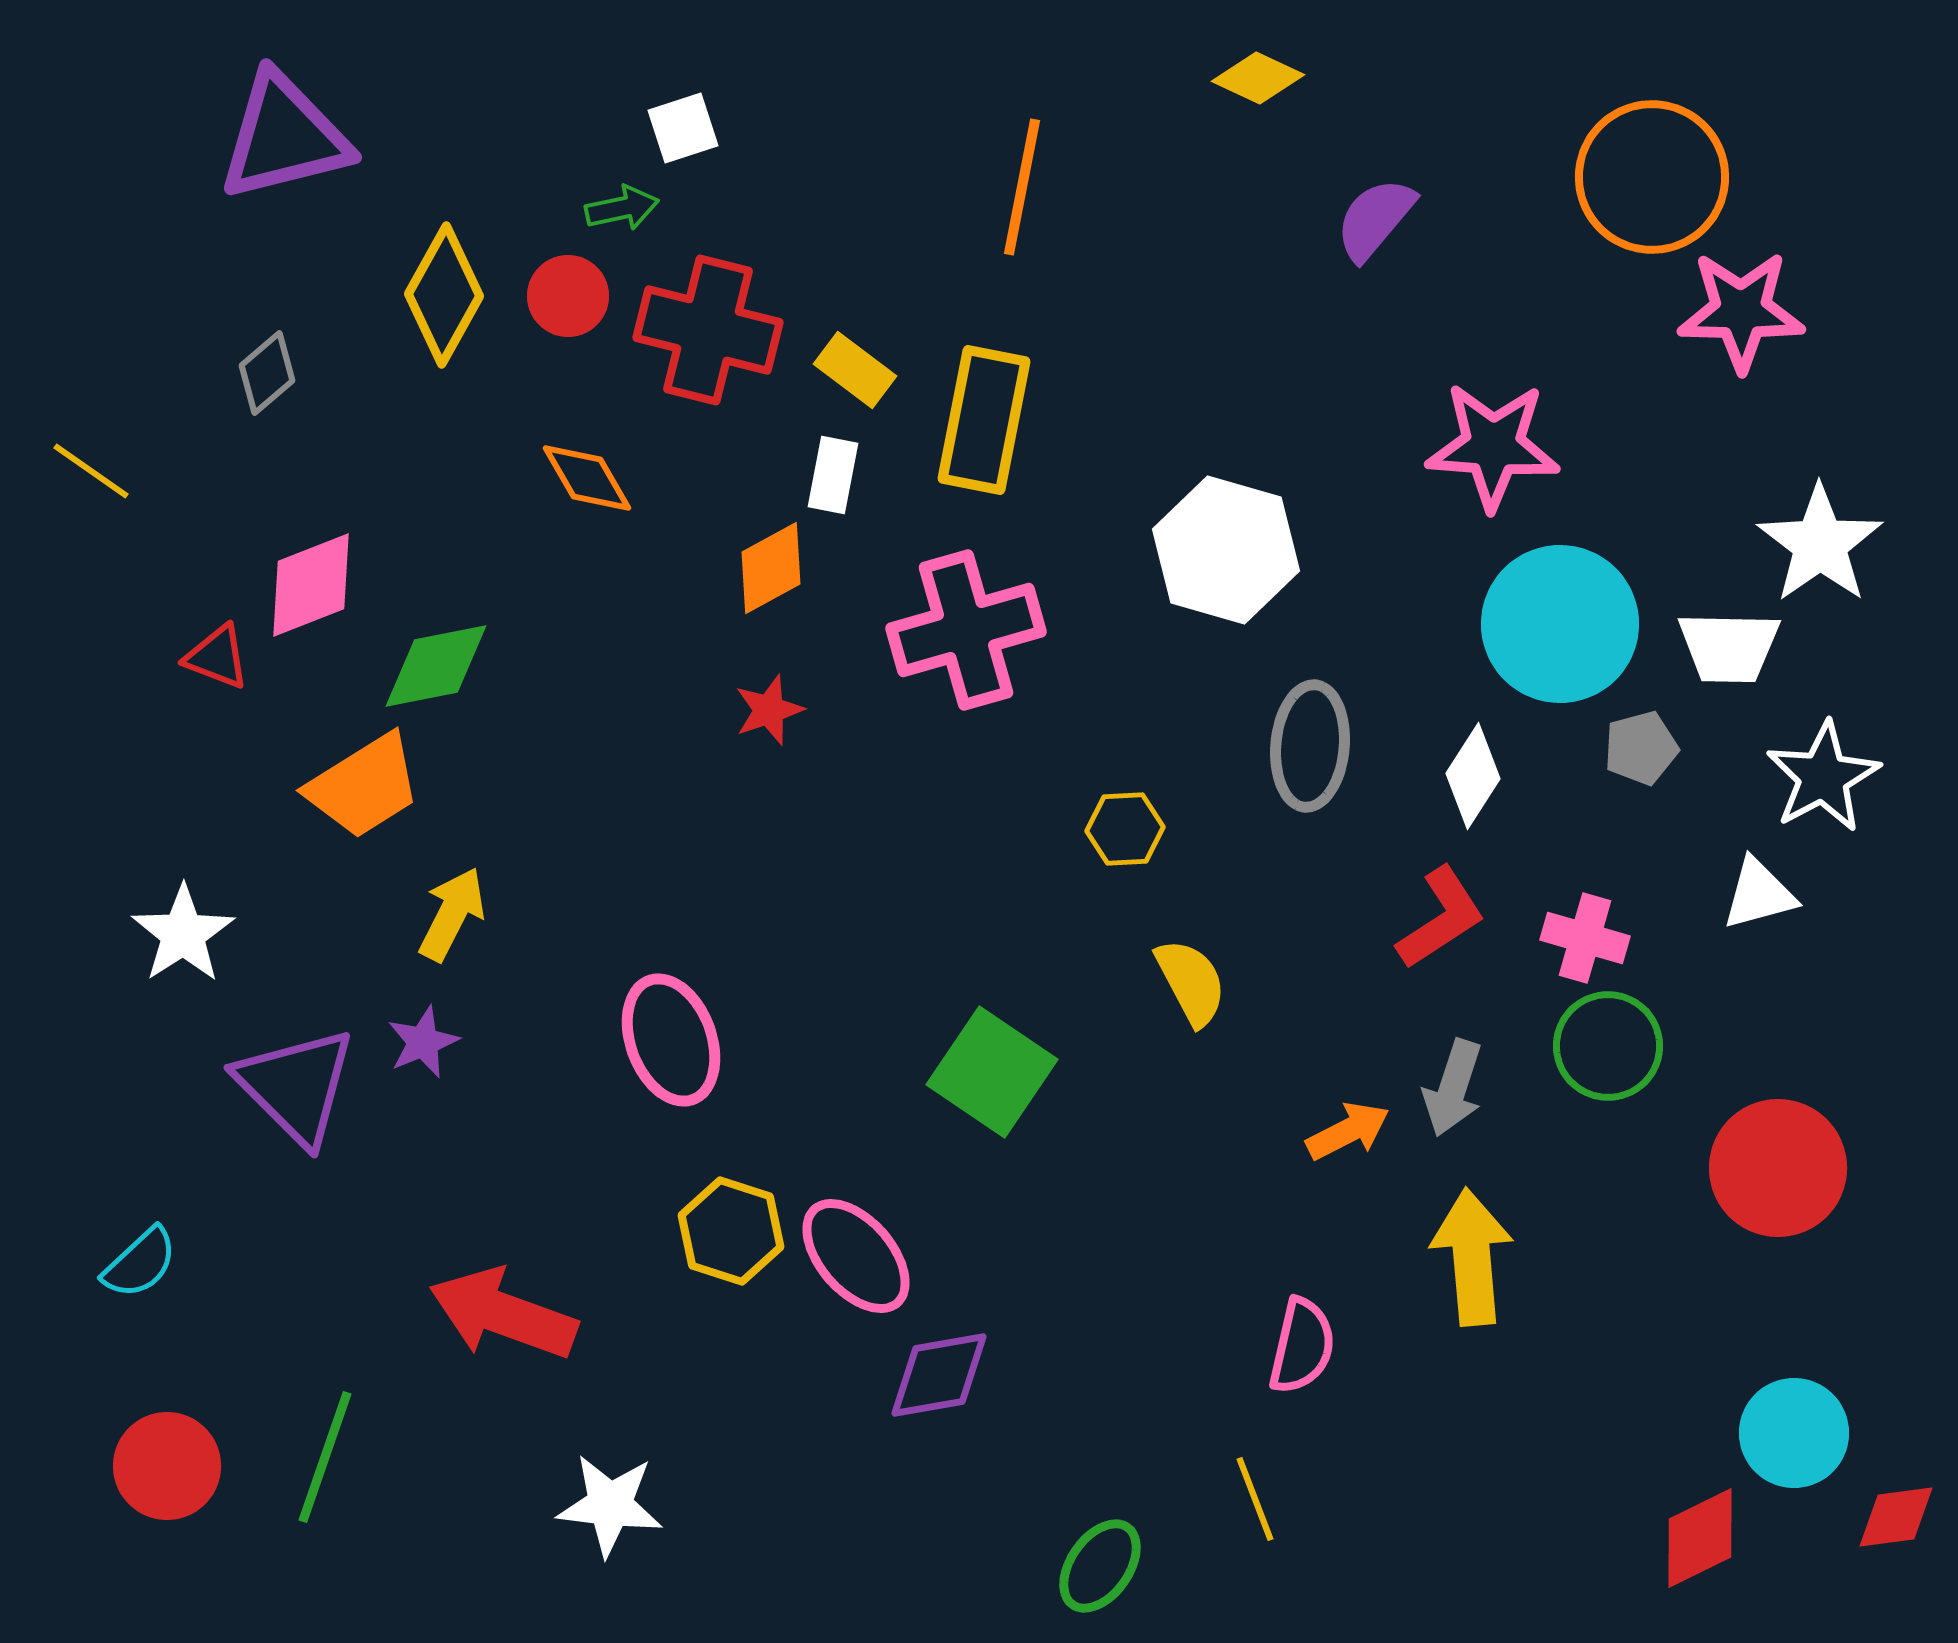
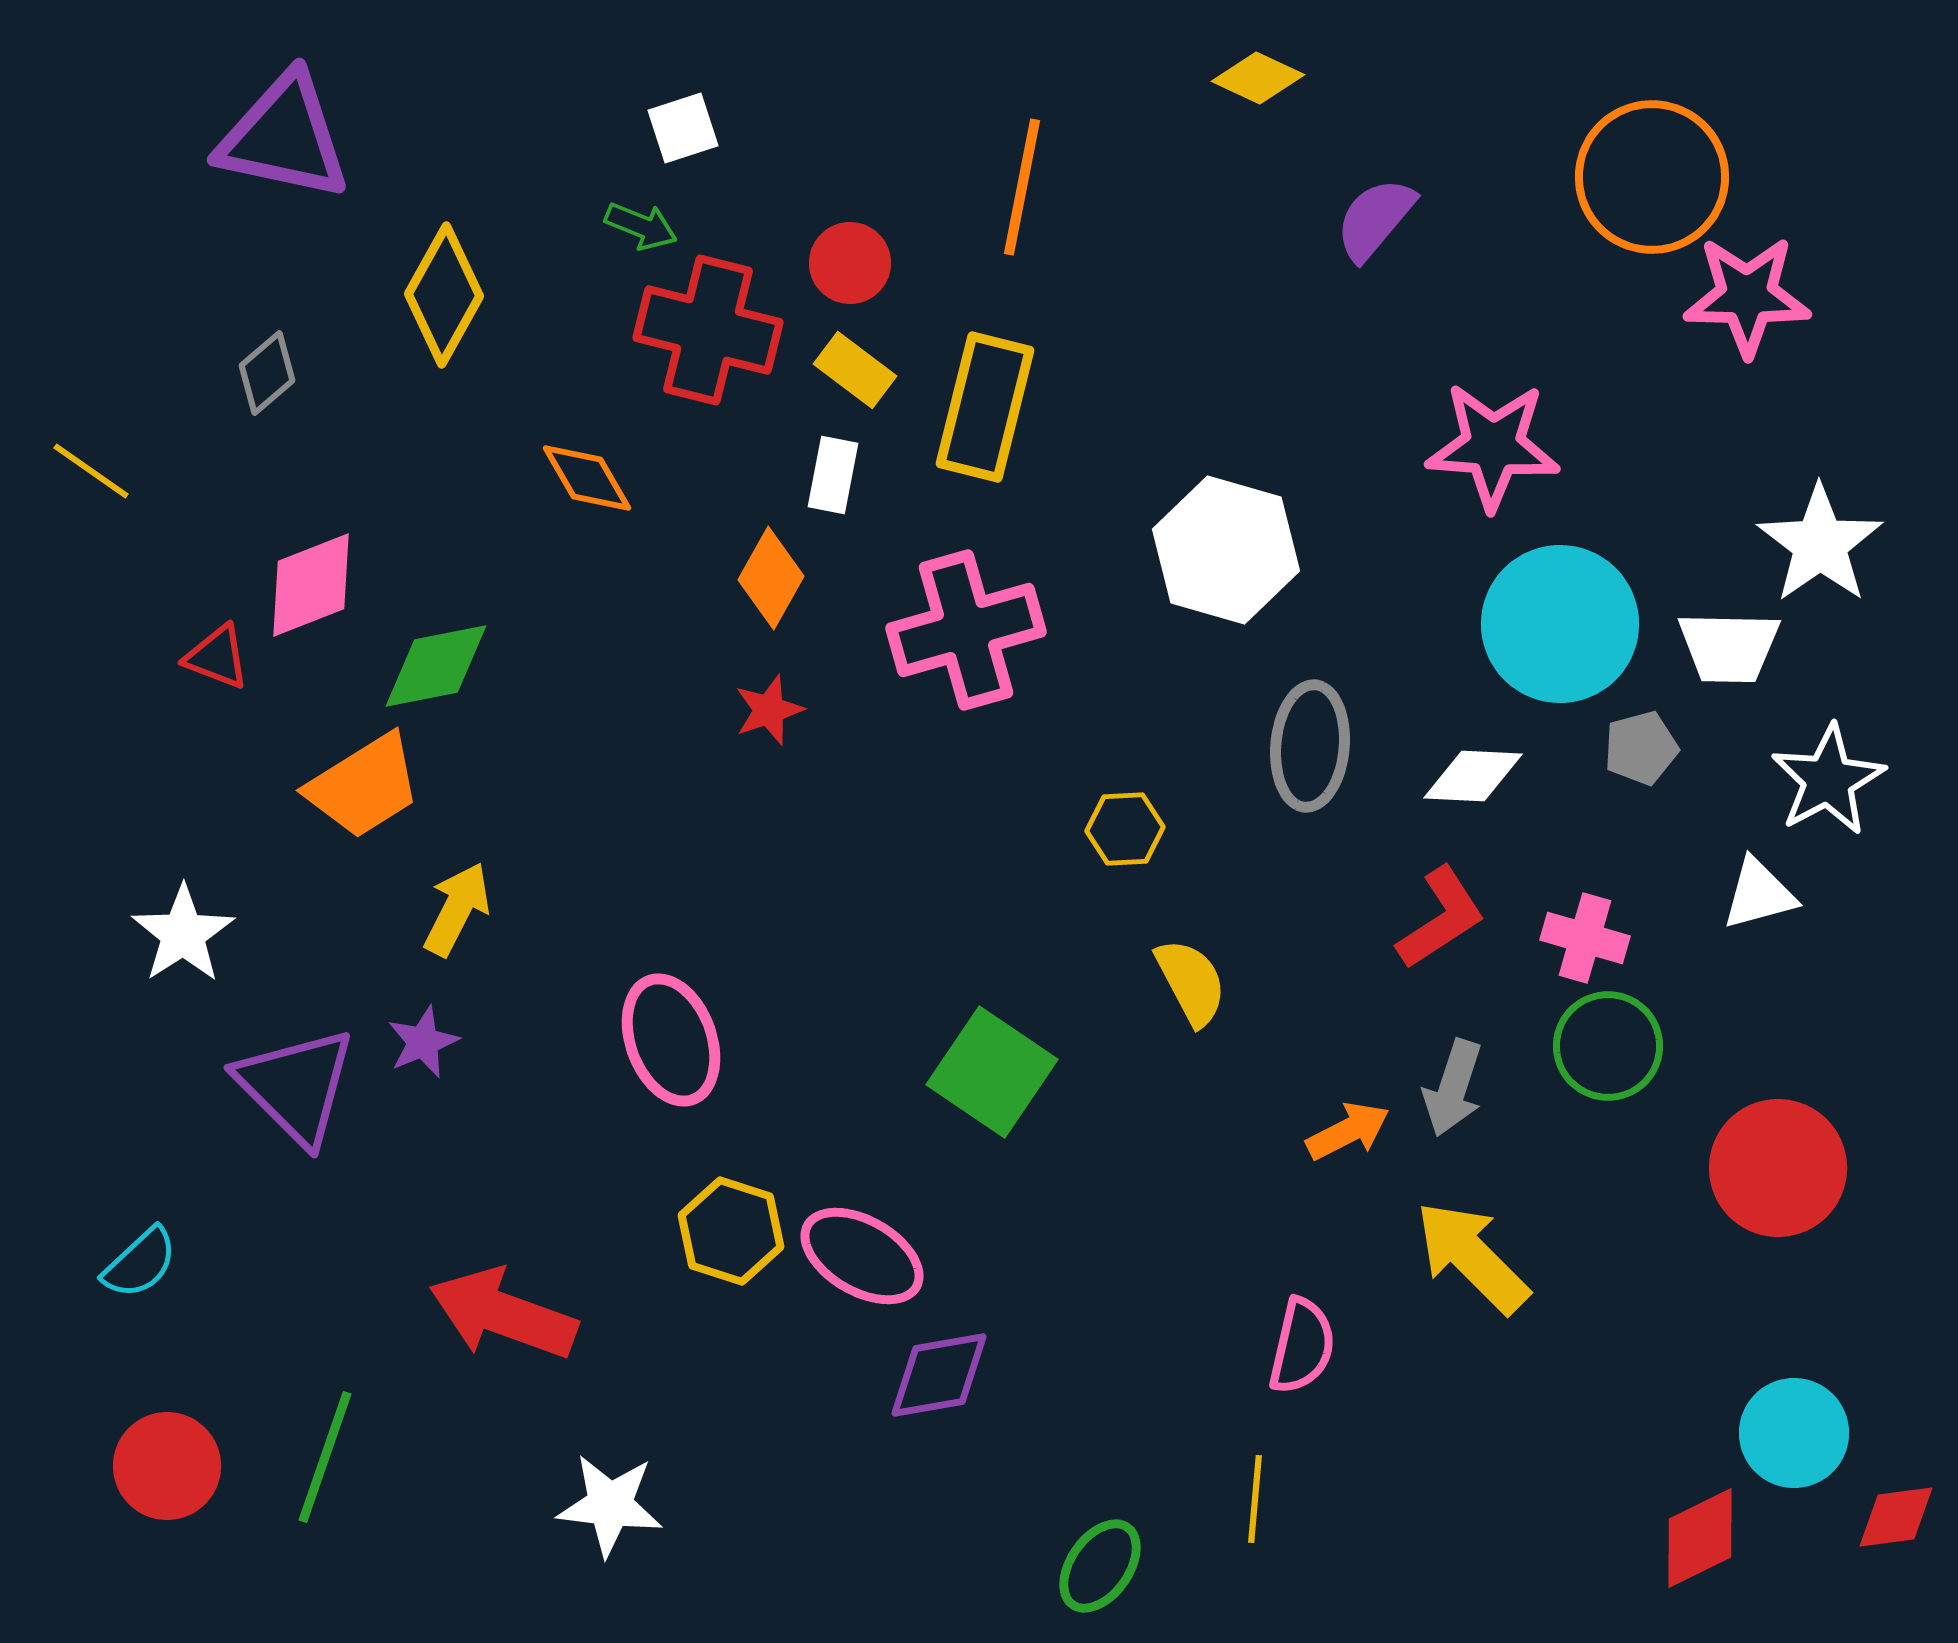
purple triangle at (284, 137): rotated 26 degrees clockwise
green arrow at (622, 208): moved 19 px right, 18 px down; rotated 34 degrees clockwise
red circle at (568, 296): moved 282 px right, 33 px up
pink star at (1741, 311): moved 6 px right, 15 px up
yellow rectangle at (984, 420): moved 1 px right, 13 px up; rotated 3 degrees clockwise
orange diamond at (771, 568): moved 10 px down; rotated 32 degrees counterclockwise
white diamond at (1473, 776): rotated 60 degrees clockwise
white star at (1823, 777): moved 5 px right, 3 px down
yellow arrow at (452, 914): moved 5 px right, 5 px up
pink ellipse at (856, 1256): moved 6 px right; rotated 19 degrees counterclockwise
yellow arrow at (1472, 1257): rotated 40 degrees counterclockwise
yellow line at (1255, 1499): rotated 26 degrees clockwise
